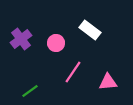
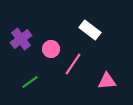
pink circle: moved 5 px left, 6 px down
pink line: moved 8 px up
pink triangle: moved 1 px left, 1 px up
green line: moved 9 px up
